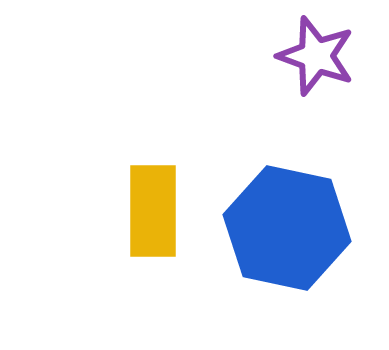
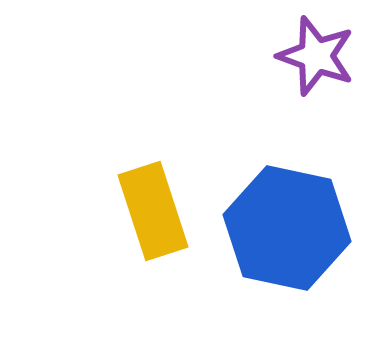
yellow rectangle: rotated 18 degrees counterclockwise
